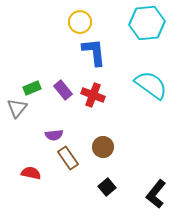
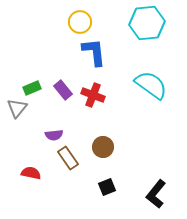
black square: rotated 18 degrees clockwise
